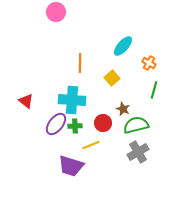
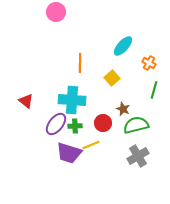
gray cross: moved 4 px down
purple trapezoid: moved 2 px left, 13 px up
